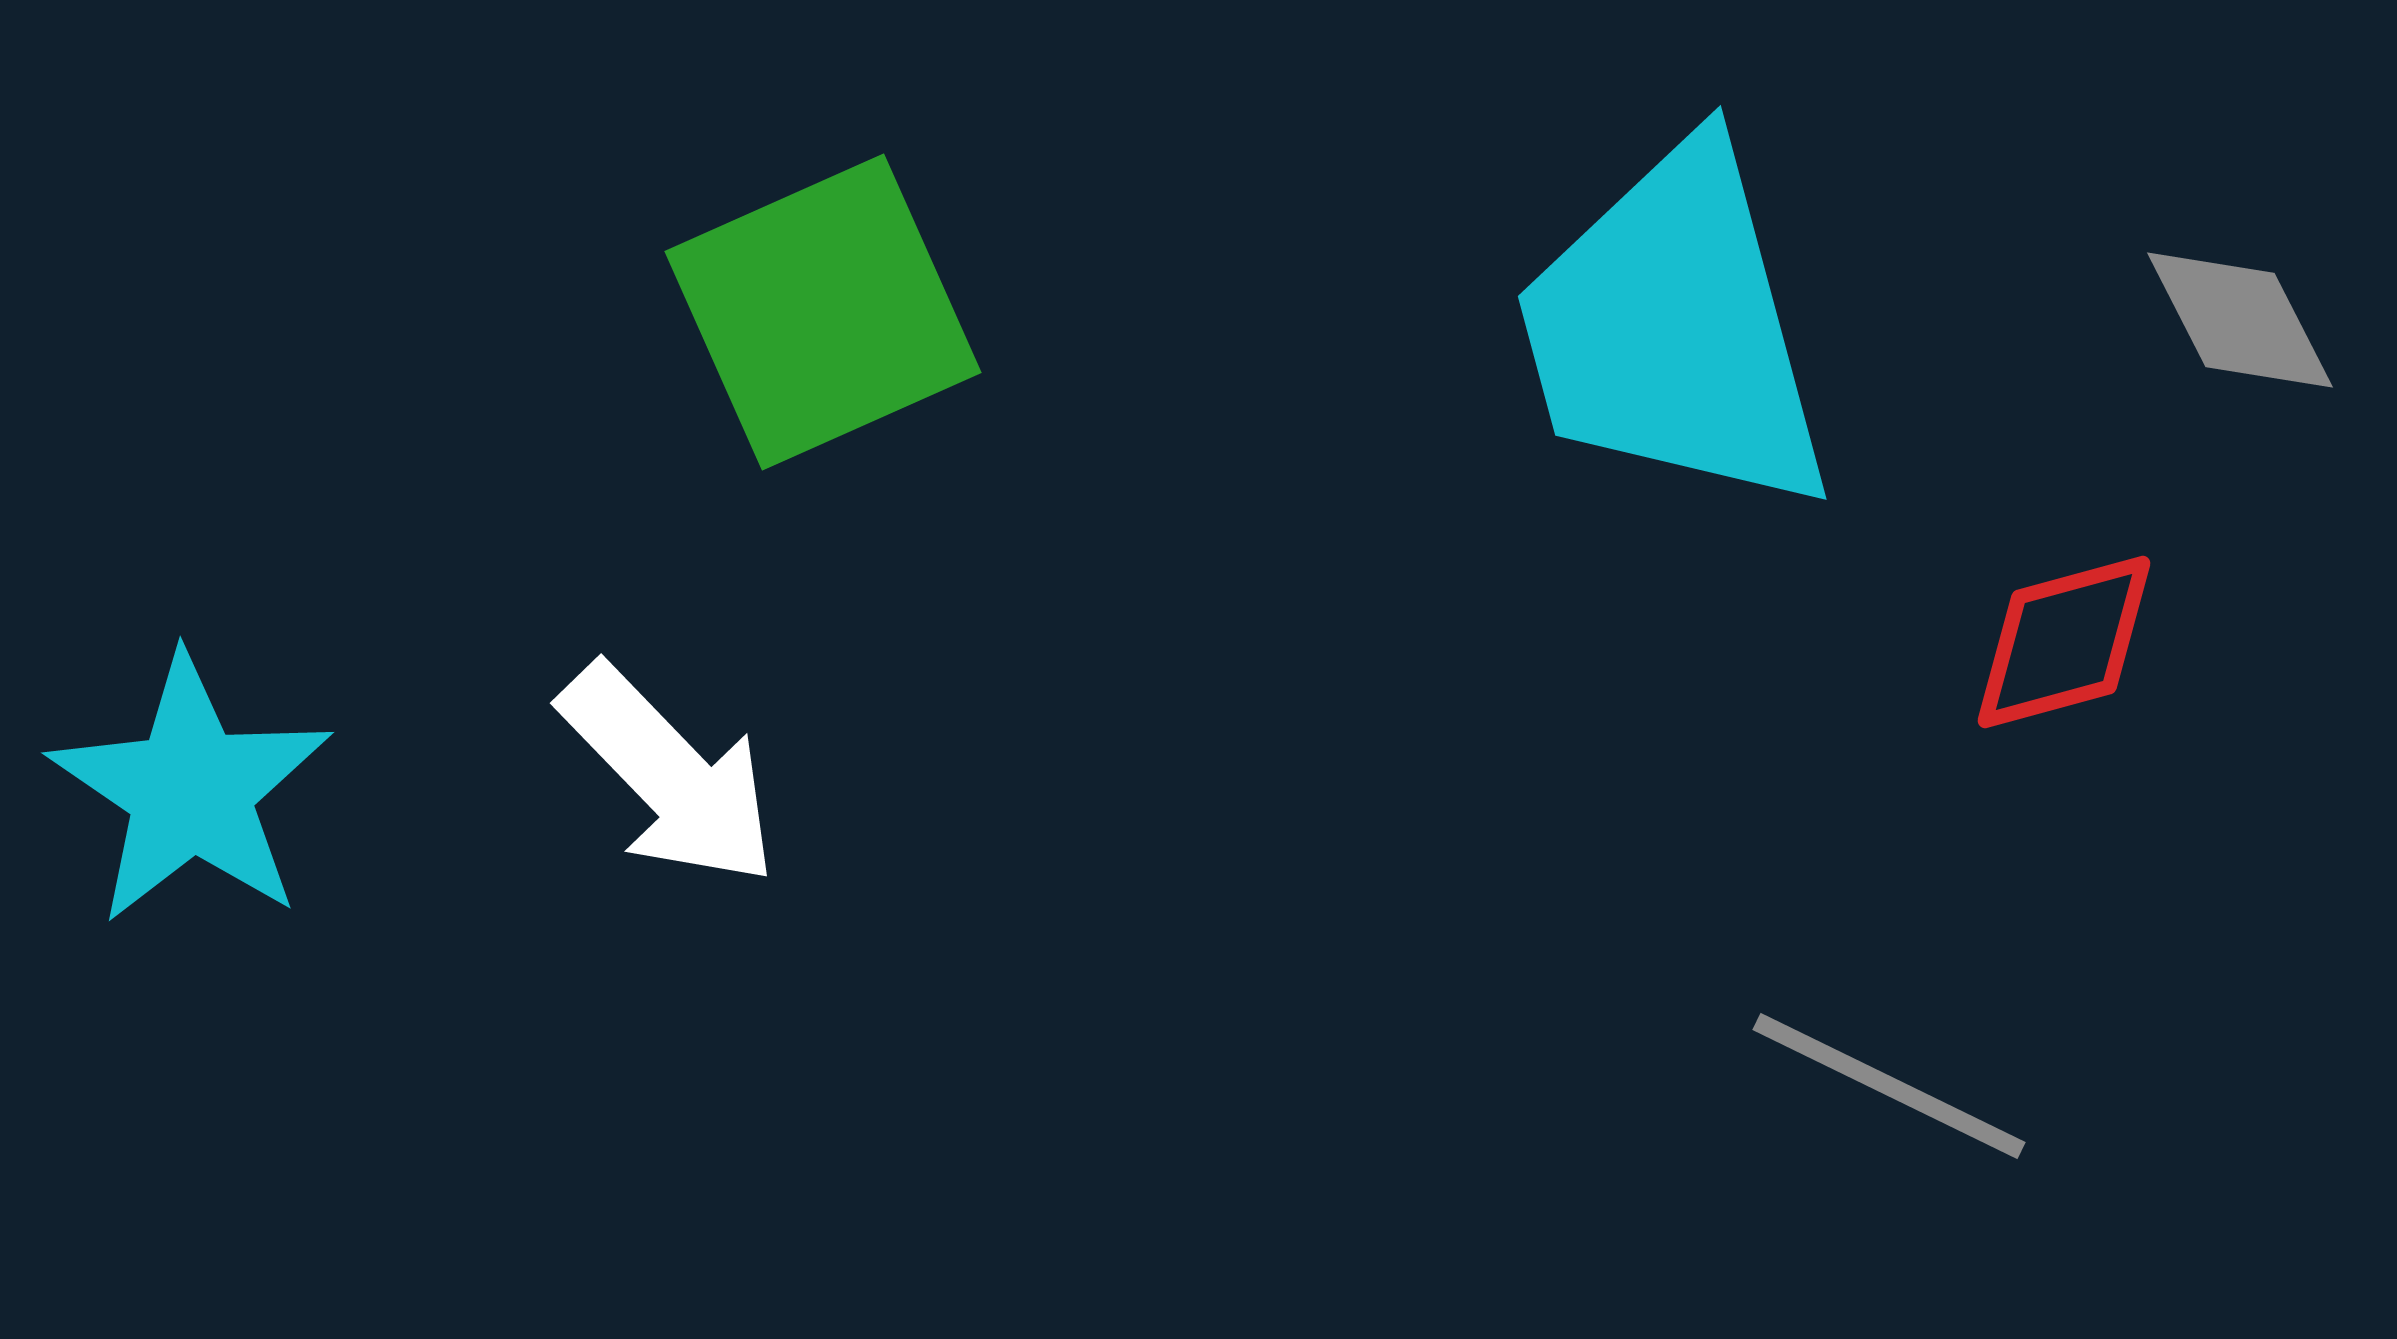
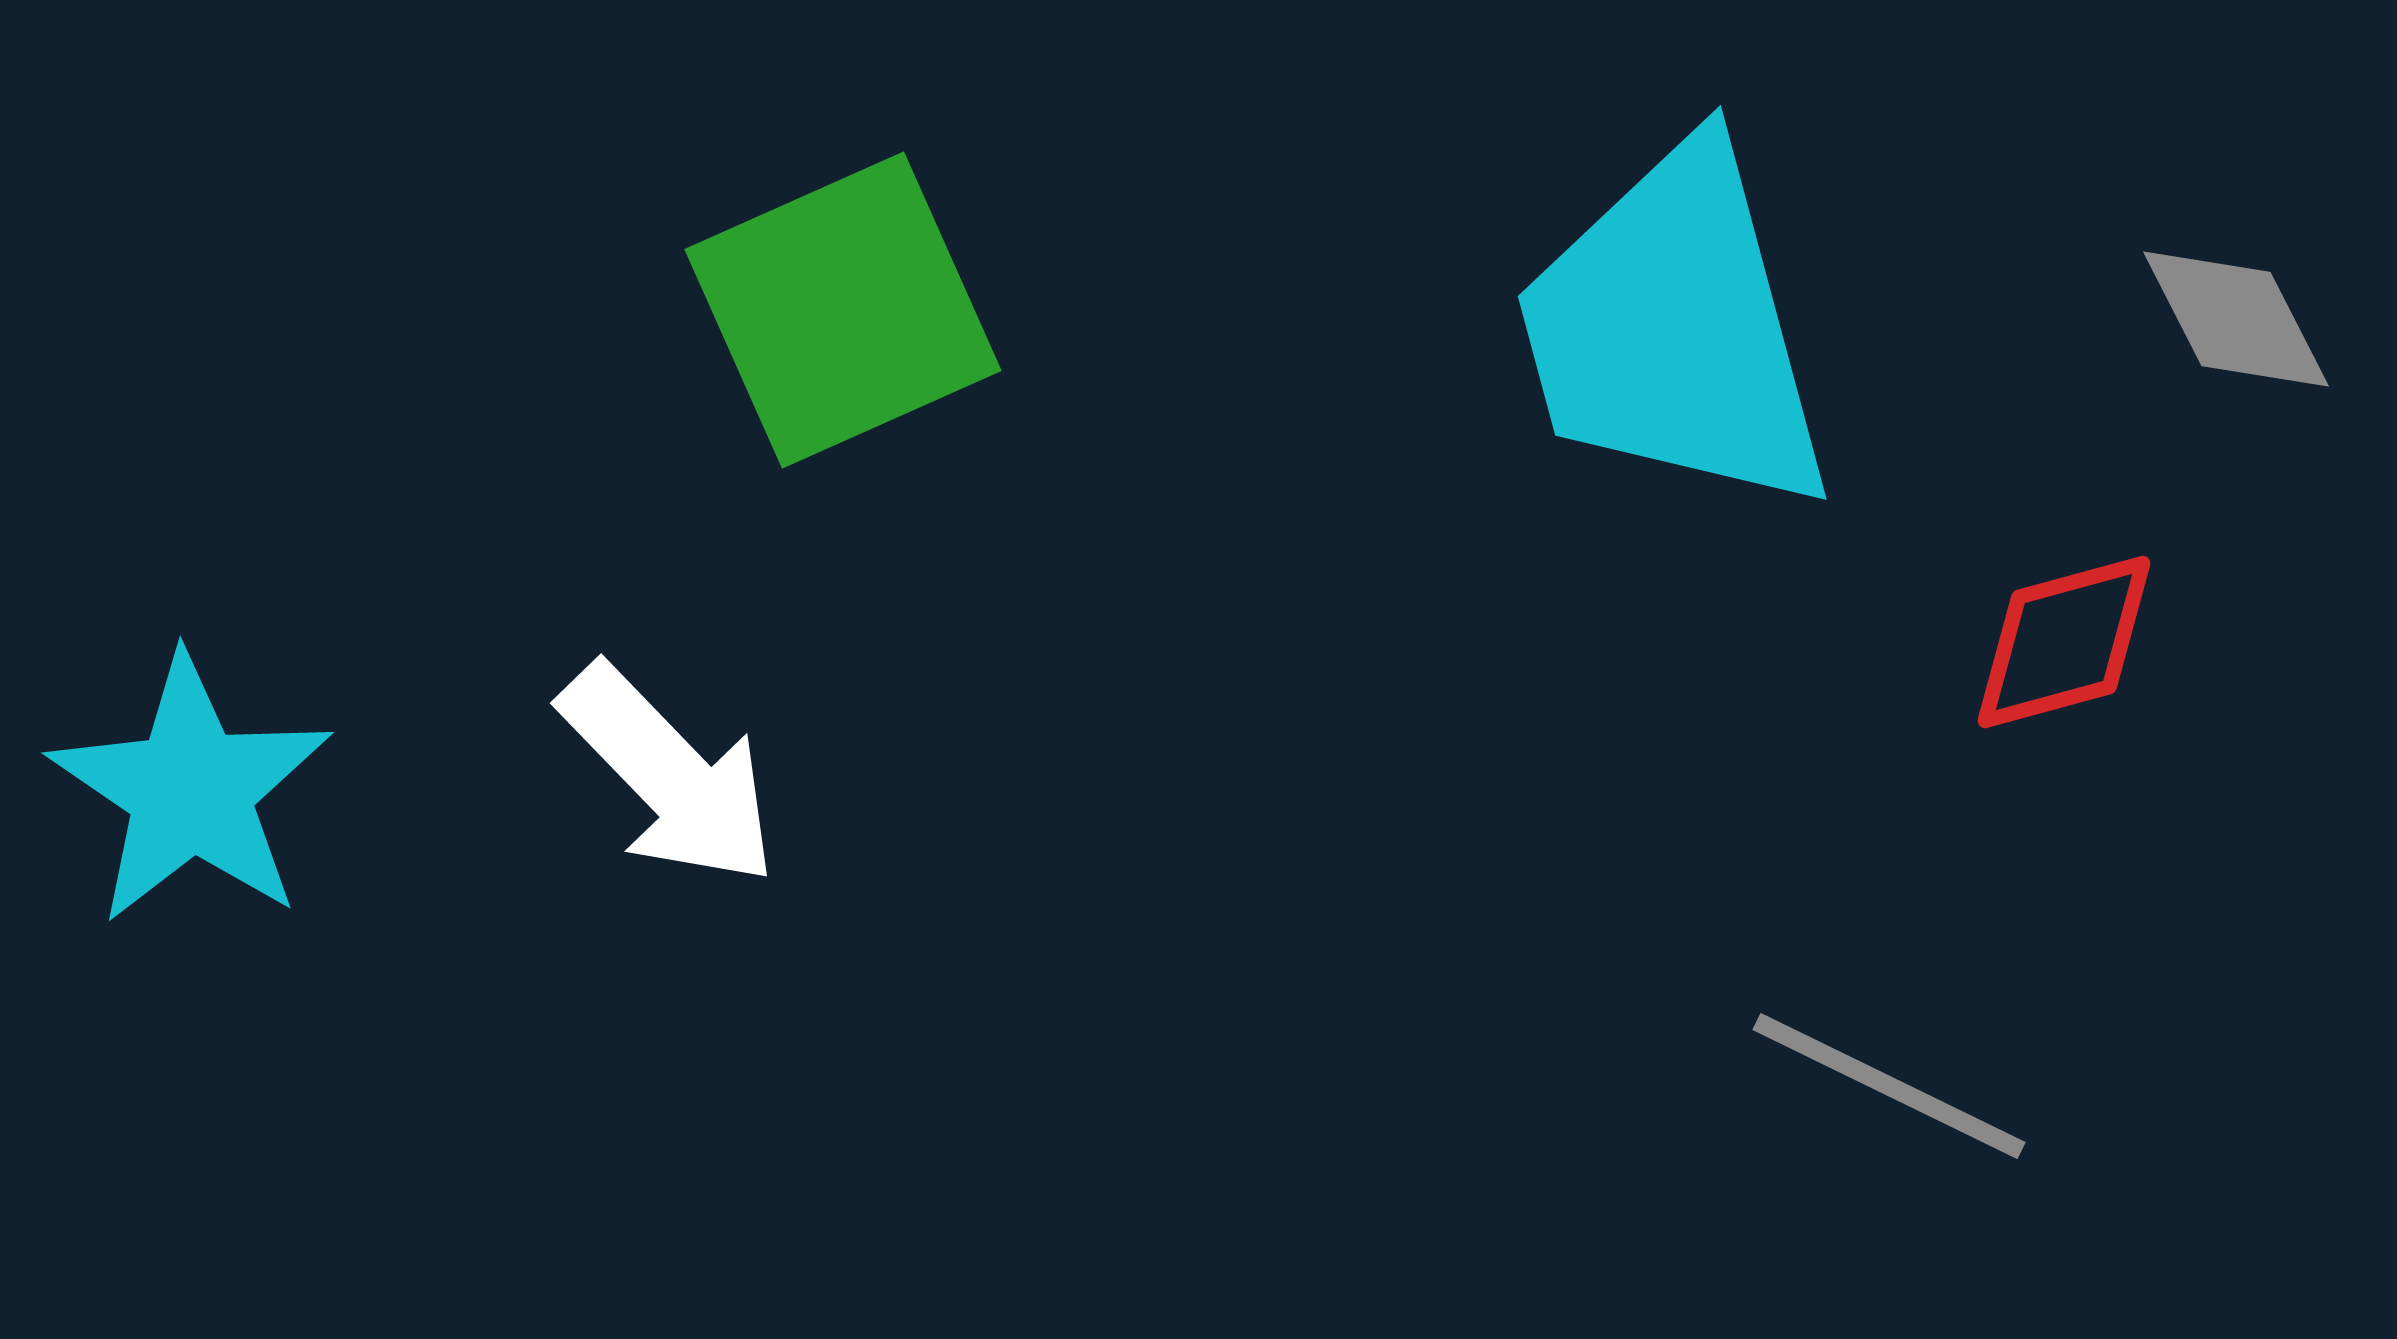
green square: moved 20 px right, 2 px up
gray diamond: moved 4 px left, 1 px up
